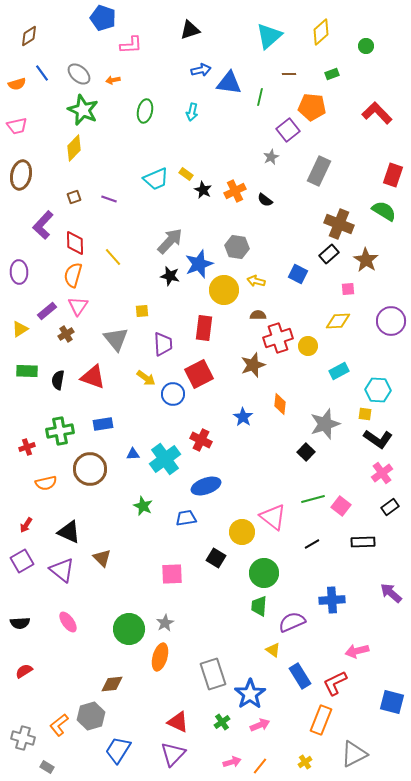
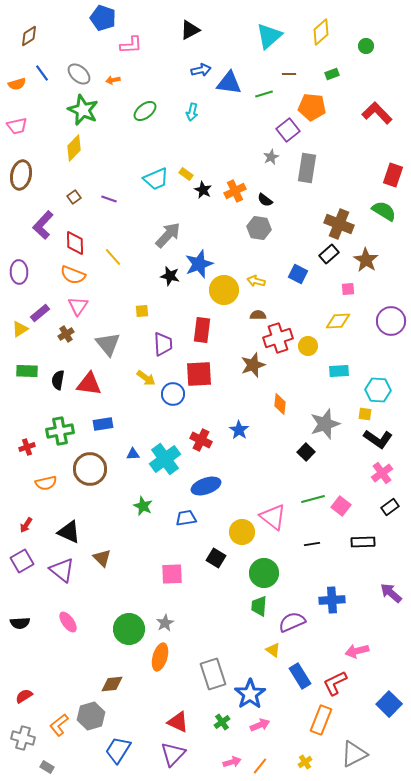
black triangle at (190, 30): rotated 10 degrees counterclockwise
green line at (260, 97): moved 4 px right, 3 px up; rotated 60 degrees clockwise
green ellipse at (145, 111): rotated 40 degrees clockwise
gray rectangle at (319, 171): moved 12 px left, 3 px up; rotated 16 degrees counterclockwise
brown square at (74, 197): rotated 16 degrees counterclockwise
gray arrow at (170, 241): moved 2 px left, 6 px up
gray hexagon at (237, 247): moved 22 px right, 19 px up
orange semicircle at (73, 275): rotated 85 degrees counterclockwise
purple rectangle at (47, 311): moved 7 px left, 2 px down
red rectangle at (204, 328): moved 2 px left, 2 px down
gray triangle at (116, 339): moved 8 px left, 5 px down
cyan rectangle at (339, 371): rotated 24 degrees clockwise
red square at (199, 374): rotated 24 degrees clockwise
red triangle at (93, 377): moved 4 px left, 7 px down; rotated 12 degrees counterclockwise
blue star at (243, 417): moved 4 px left, 13 px down
black line at (312, 544): rotated 21 degrees clockwise
red semicircle at (24, 671): moved 25 px down
blue square at (392, 702): moved 3 px left, 2 px down; rotated 30 degrees clockwise
